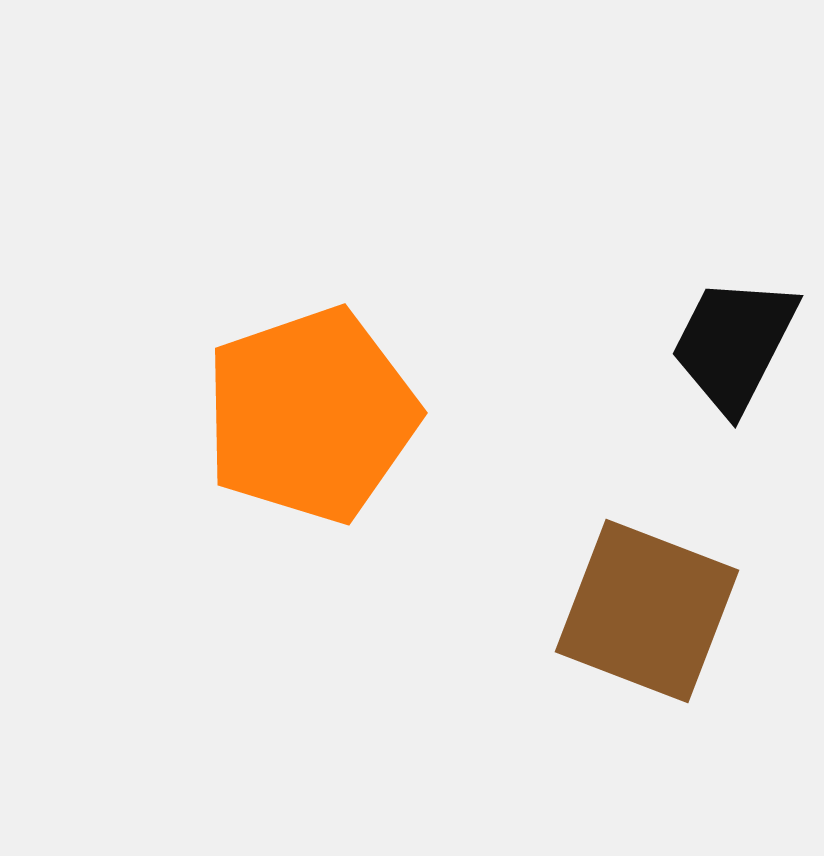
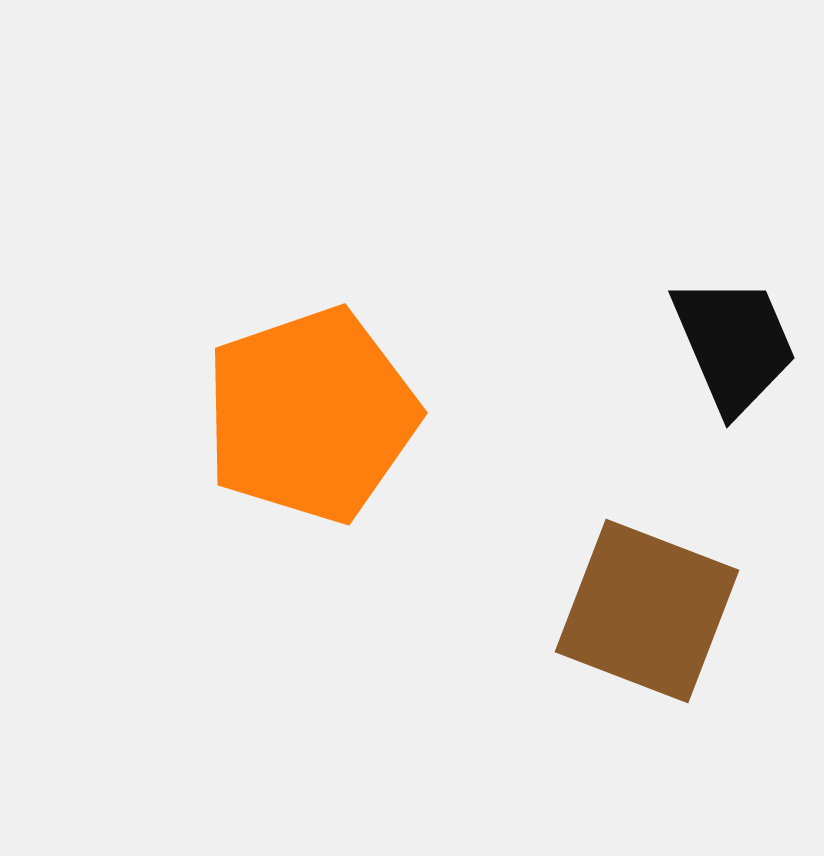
black trapezoid: rotated 130 degrees clockwise
